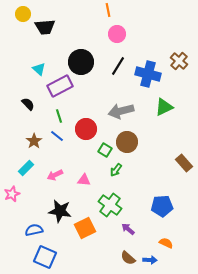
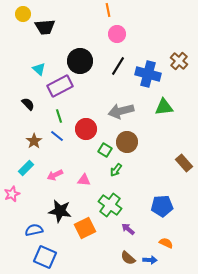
black circle: moved 1 px left, 1 px up
green triangle: rotated 18 degrees clockwise
